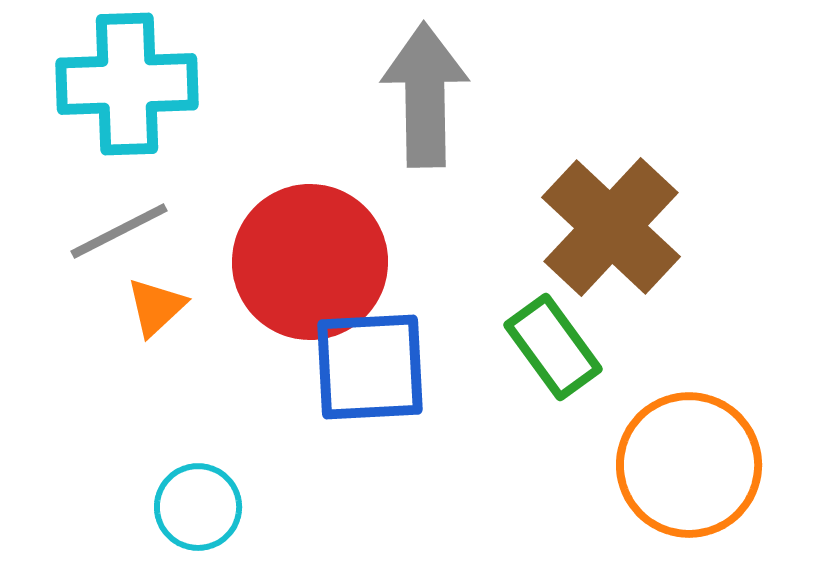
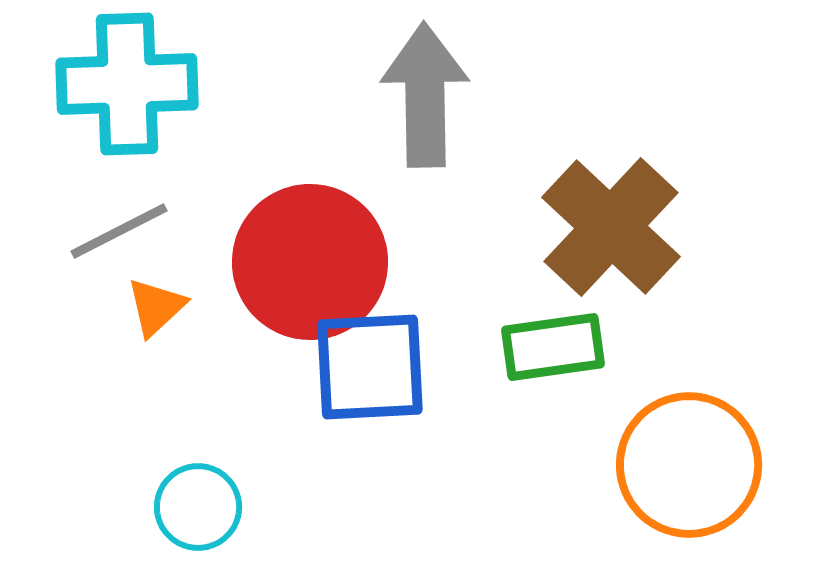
green rectangle: rotated 62 degrees counterclockwise
